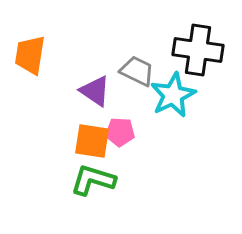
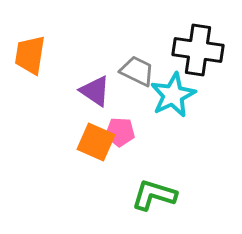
orange square: moved 4 px right, 1 px down; rotated 15 degrees clockwise
green L-shape: moved 61 px right, 15 px down
